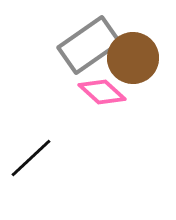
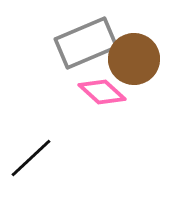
gray rectangle: moved 3 px left, 2 px up; rotated 12 degrees clockwise
brown circle: moved 1 px right, 1 px down
